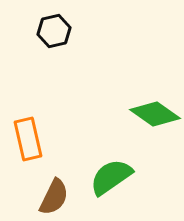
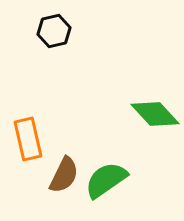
green diamond: rotated 12 degrees clockwise
green semicircle: moved 5 px left, 3 px down
brown semicircle: moved 10 px right, 22 px up
